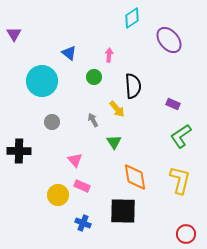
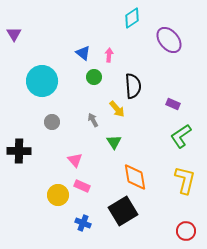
blue triangle: moved 14 px right
yellow L-shape: moved 5 px right
black square: rotated 32 degrees counterclockwise
red circle: moved 3 px up
